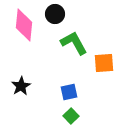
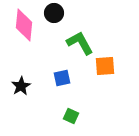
black circle: moved 1 px left, 1 px up
green L-shape: moved 6 px right
orange square: moved 1 px right, 3 px down
blue square: moved 7 px left, 14 px up
green square: rotated 21 degrees counterclockwise
